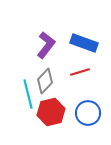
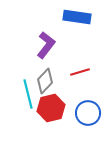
blue rectangle: moved 7 px left, 26 px up; rotated 12 degrees counterclockwise
red hexagon: moved 4 px up
